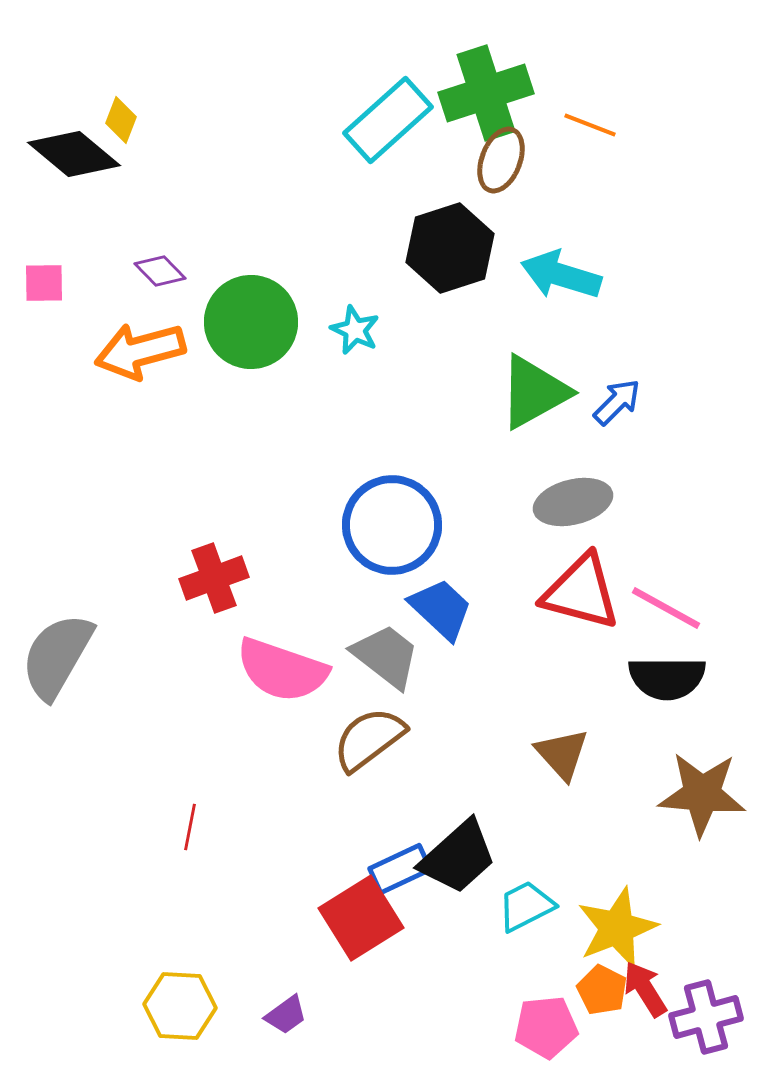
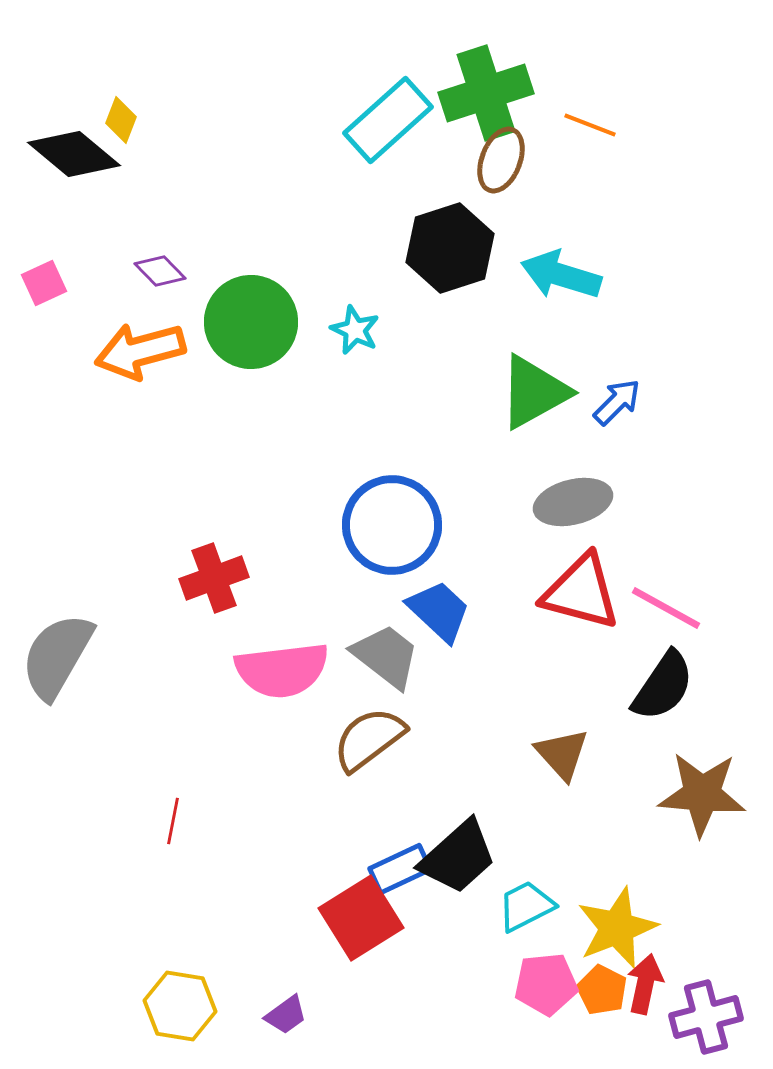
pink square: rotated 24 degrees counterclockwise
blue trapezoid: moved 2 px left, 2 px down
pink semicircle: rotated 26 degrees counterclockwise
black semicircle: moved 4 px left, 8 px down; rotated 56 degrees counterclockwise
red line: moved 17 px left, 6 px up
red arrow: moved 5 px up; rotated 44 degrees clockwise
yellow hexagon: rotated 6 degrees clockwise
pink pentagon: moved 43 px up
